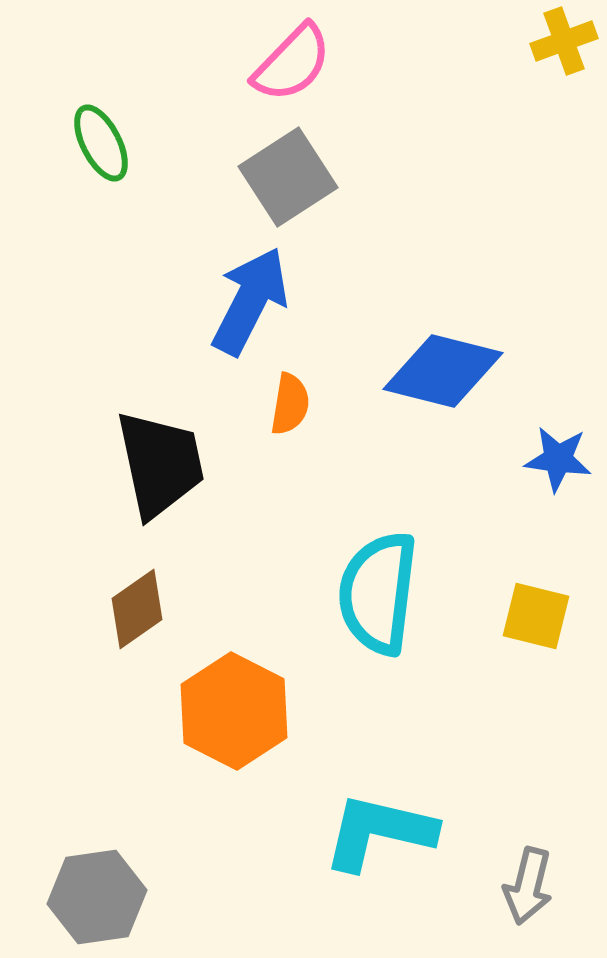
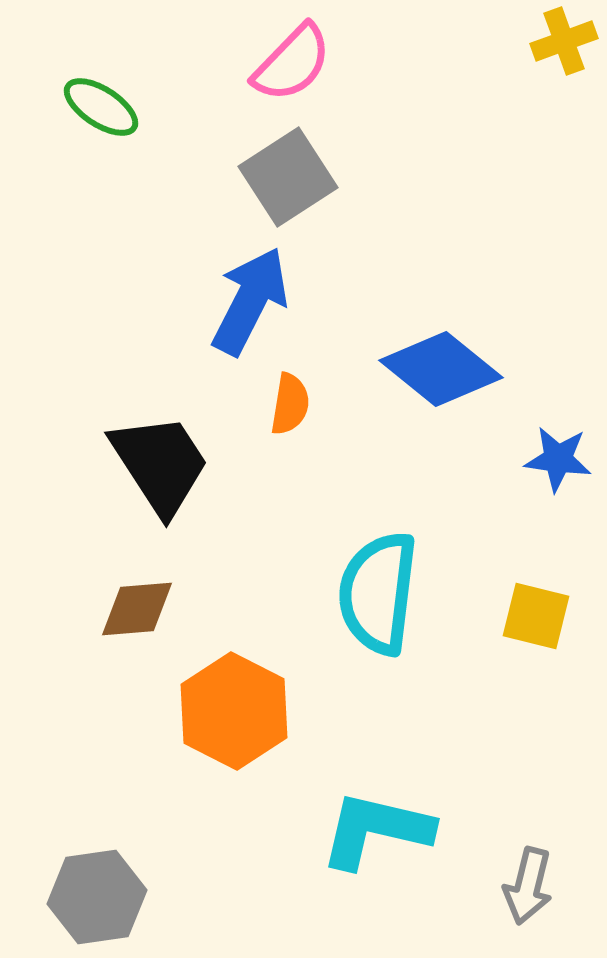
green ellipse: moved 36 px up; rotated 30 degrees counterclockwise
blue diamond: moved 2 px left, 2 px up; rotated 25 degrees clockwise
black trapezoid: rotated 21 degrees counterclockwise
brown diamond: rotated 30 degrees clockwise
cyan L-shape: moved 3 px left, 2 px up
